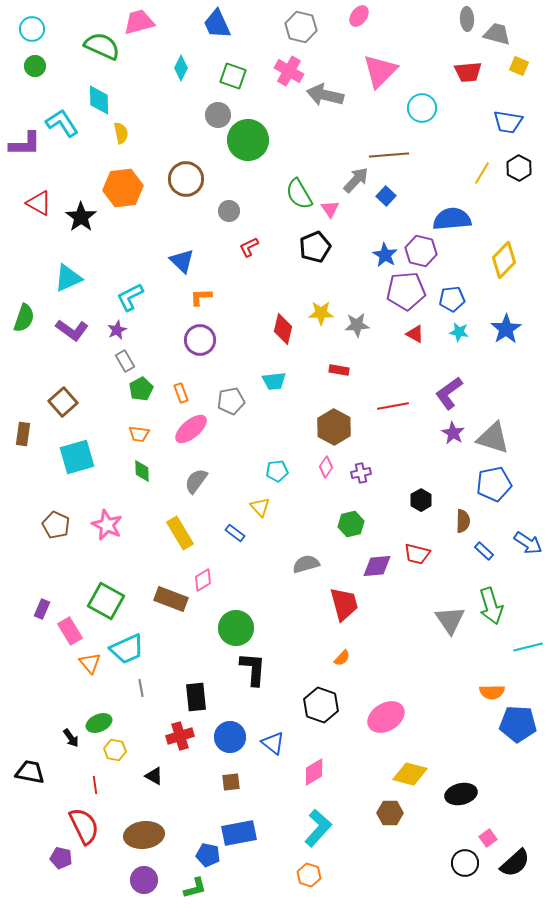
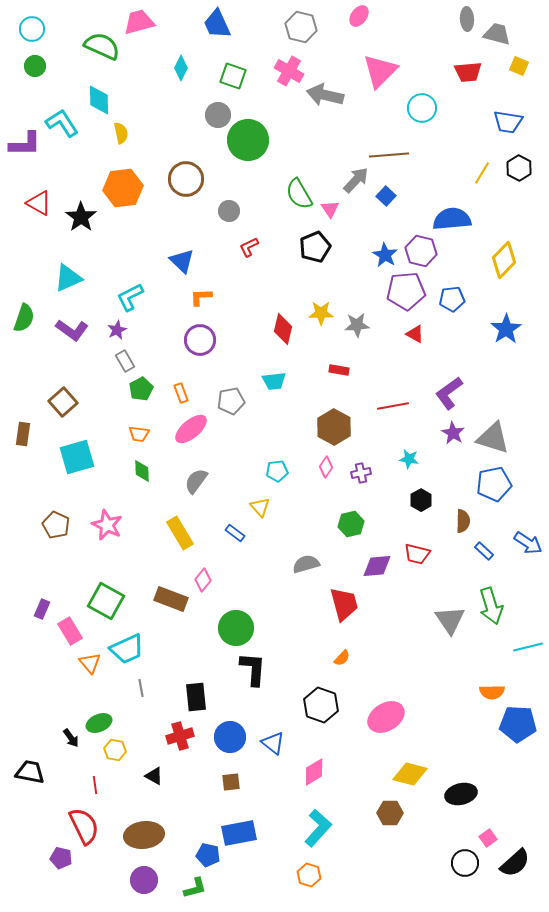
cyan star at (459, 332): moved 50 px left, 127 px down
pink diamond at (203, 580): rotated 20 degrees counterclockwise
